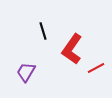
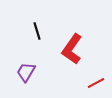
black line: moved 6 px left
red line: moved 15 px down
